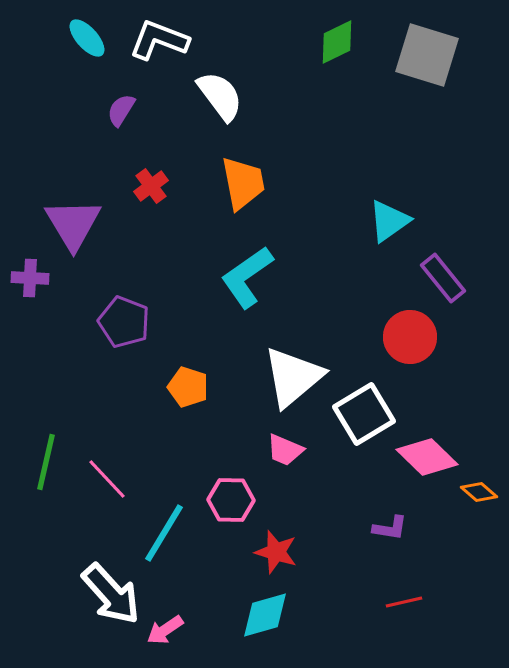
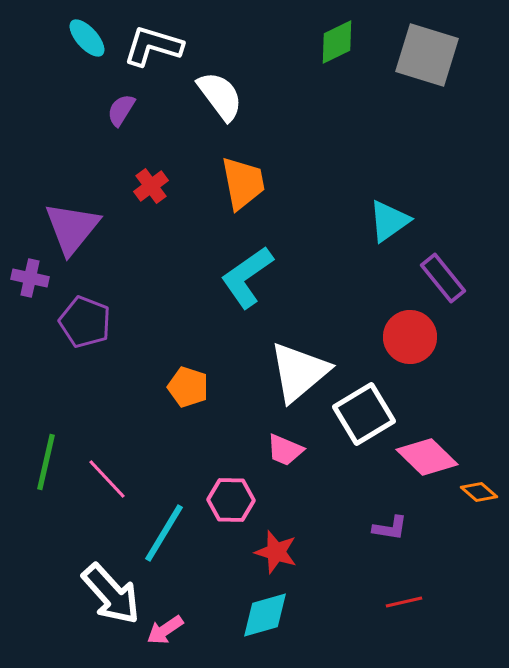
white L-shape: moved 6 px left, 6 px down; rotated 4 degrees counterclockwise
purple triangle: moved 1 px left, 4 px down; rotated 10 degrees clockwise
purple cross: rotated 9 degrees clockwise
purple pentagon: moved 39 px left
white triangle: moved 6 px right, 5 px up
